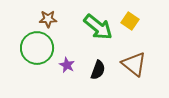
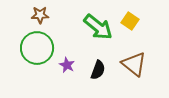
brown star: moved 8 px left, 4 px up
